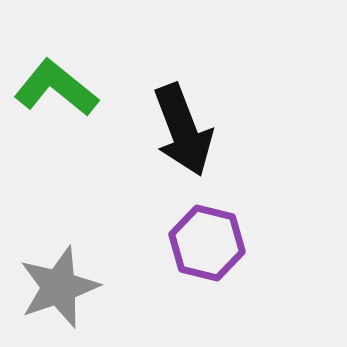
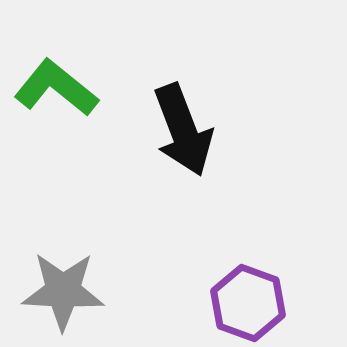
purple hexagon: moved 41 px right, 60 px down; rotated 6 degrees clockwise
gray star: moved 4 px right, 4 px down; rotated 22 degrees clockwise
